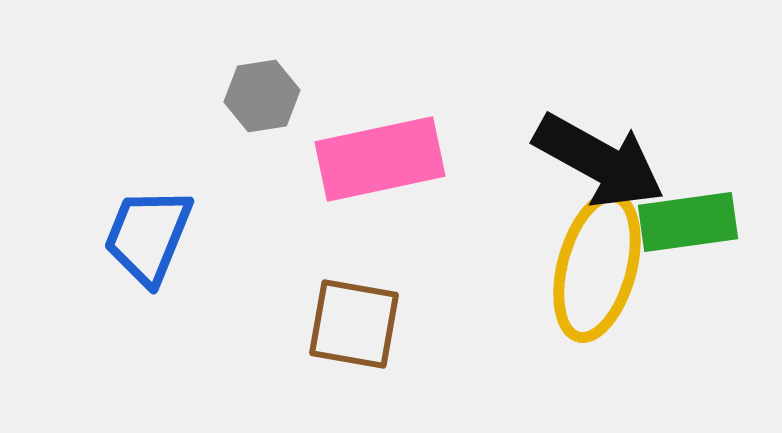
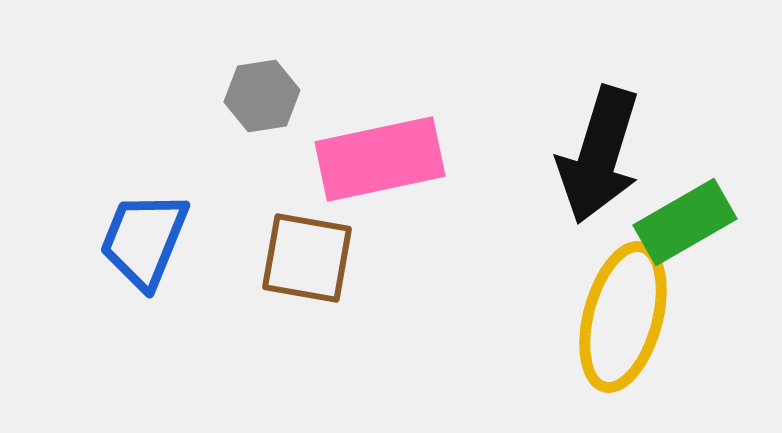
black arrow: moved 6 px up; rotated 78 degrees clockwise
green rectangle: moved 3 px left; rotated 22 degrees counterclockwise
blue trapezoid: moved 4 px left, 4 px down
yellow ellipse: moved 26 px right, 50 px down
brown square: moved 47 px left, 66 px up
